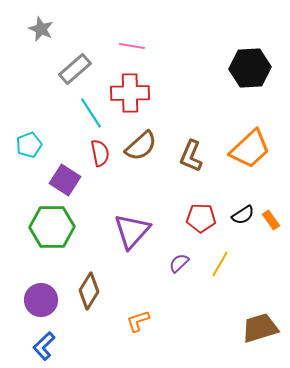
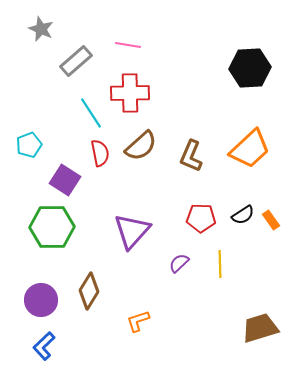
pink line: moved 4 px left, 1 px up
gray rectangle: moved 1 px right, 8 px up
yellow line: rotated 32 degrees counterclockwise
